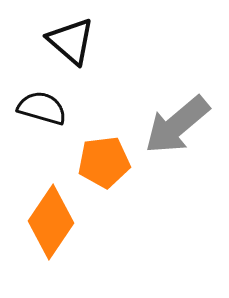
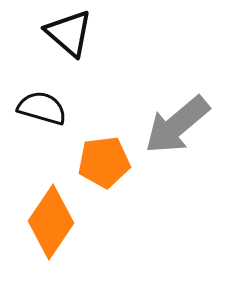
black triangle: moved 2 px left, 8 px up
